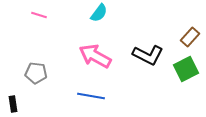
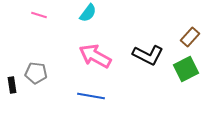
cyan semicircle: moved 11 px left
black rectangle: moved 1 px left, 19 px up
